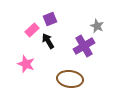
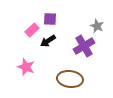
purple square: rotated 24 degrees clockwise
black arrow: rotated 91 degrees counterclockwise
pink star: moved 3 px down
